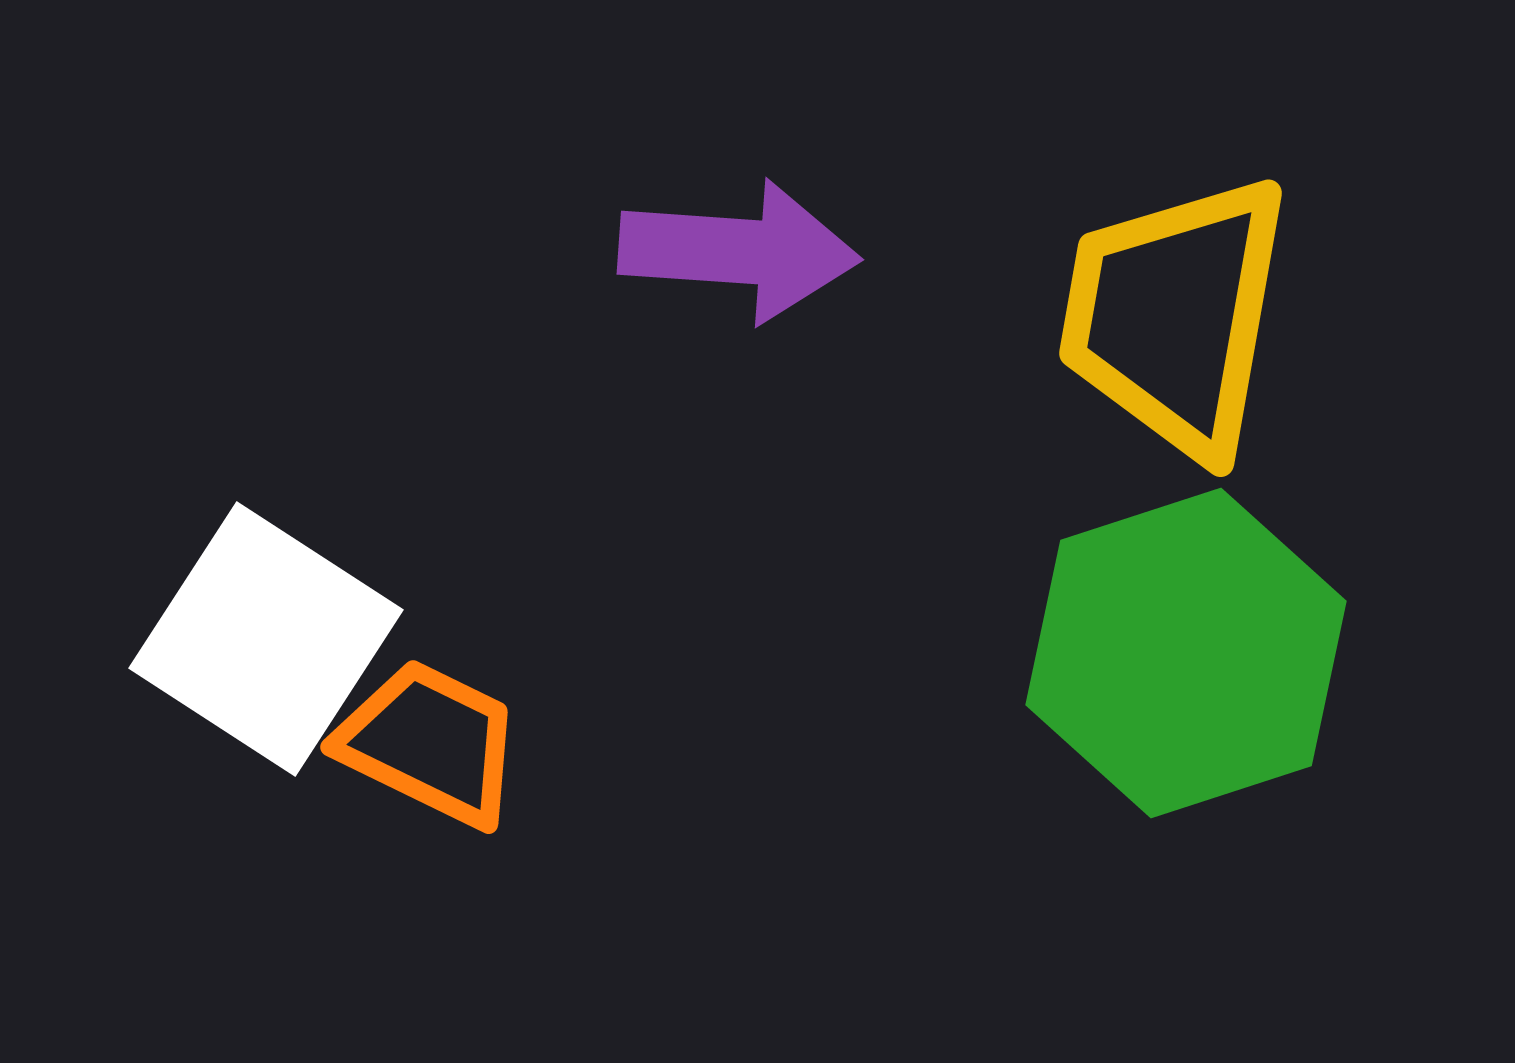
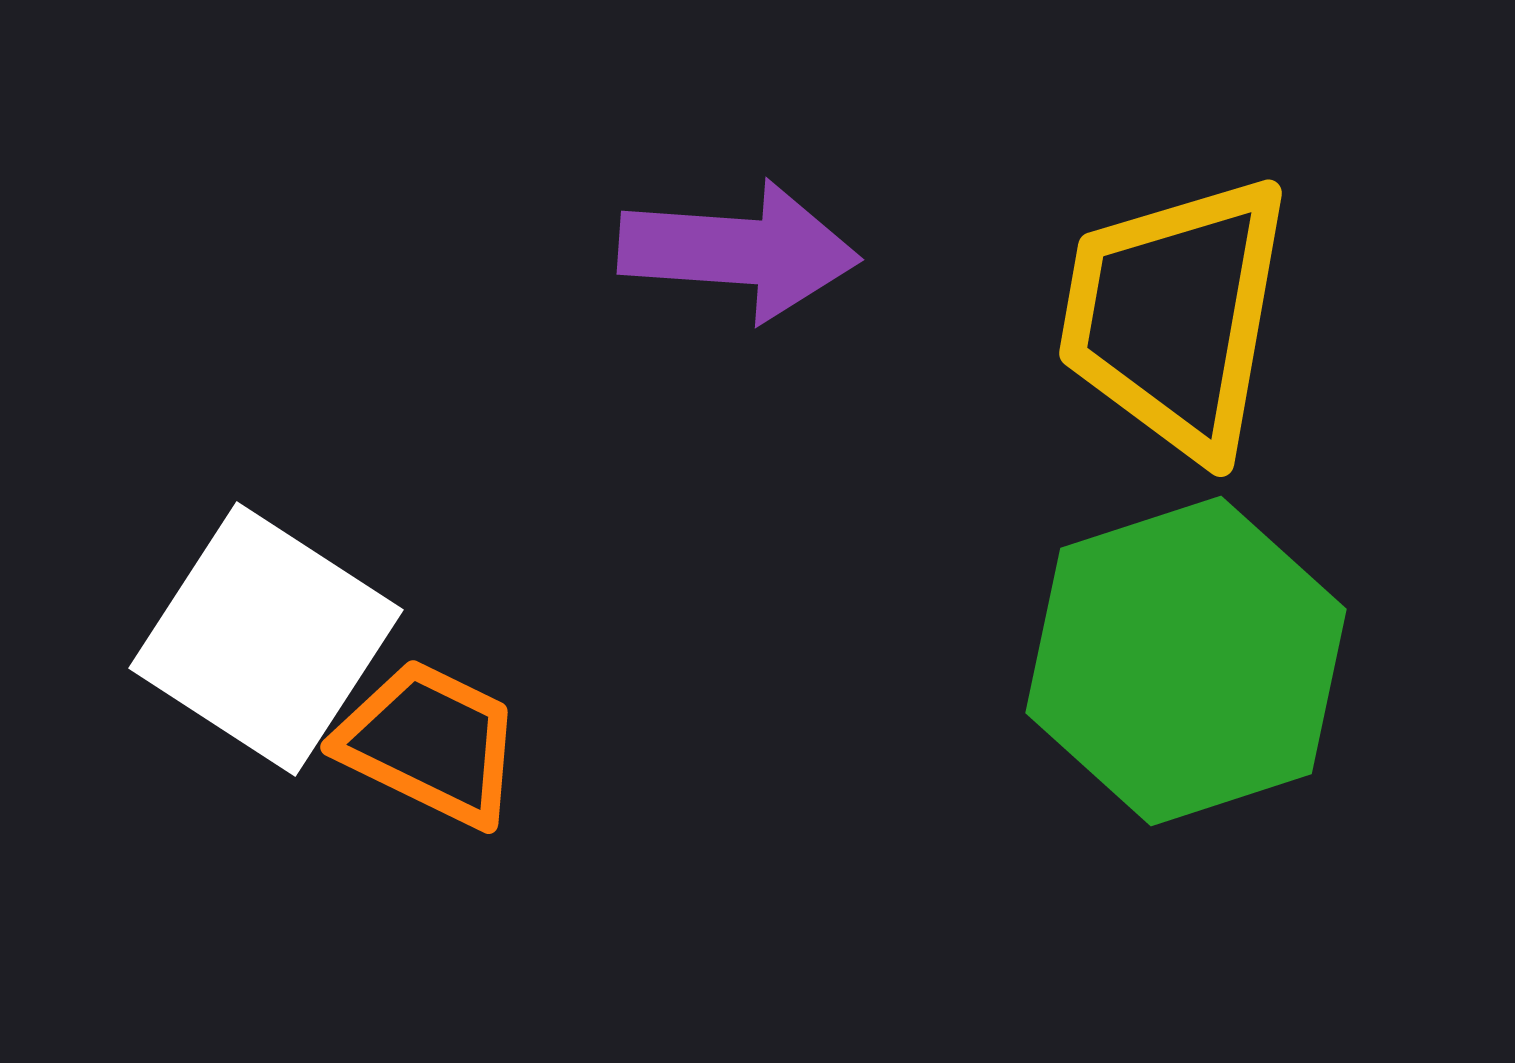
green hexagon: moved 8 px down
